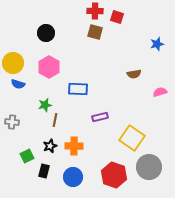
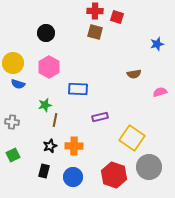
green square: moved 14 px left, 1 px up
